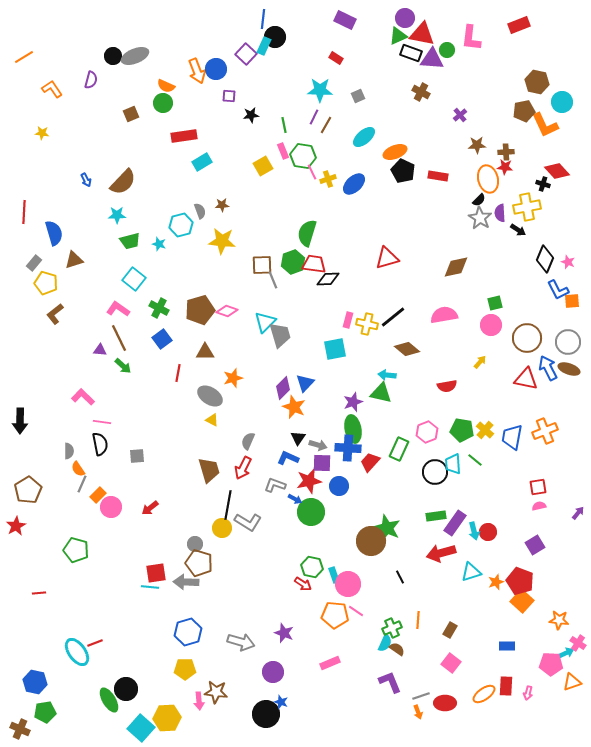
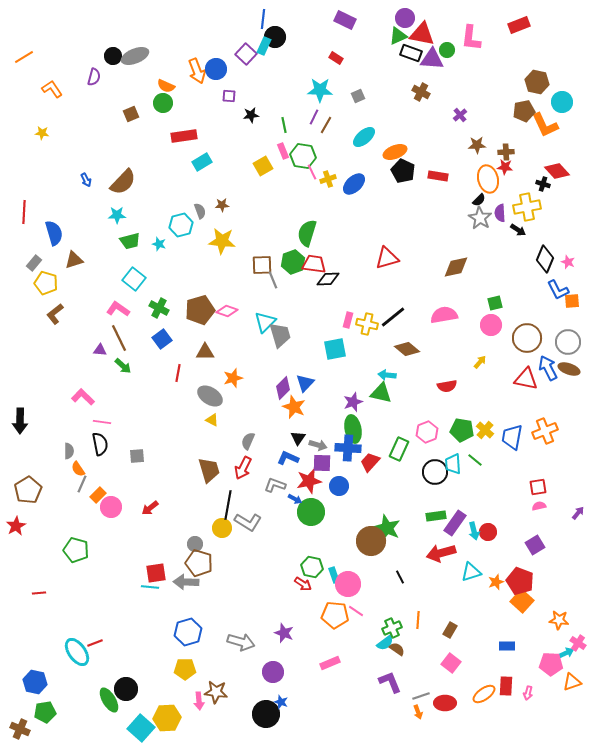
purple semicircle at (91, 80): moved 3 px right, 3 px up
cyan semicircle at (385, 643): rotated 30 degrees clockwise
